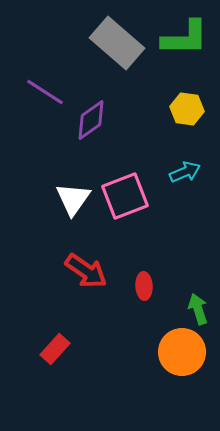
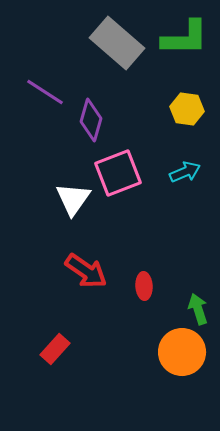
purple diamond: rotated 39 degrees counterclockwise
pink square: moved 7 px left, 23 px up
